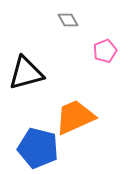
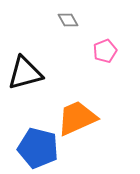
black triangle: moved 1 px left
orange trapezoid: moved 2 px right, 1 px down
